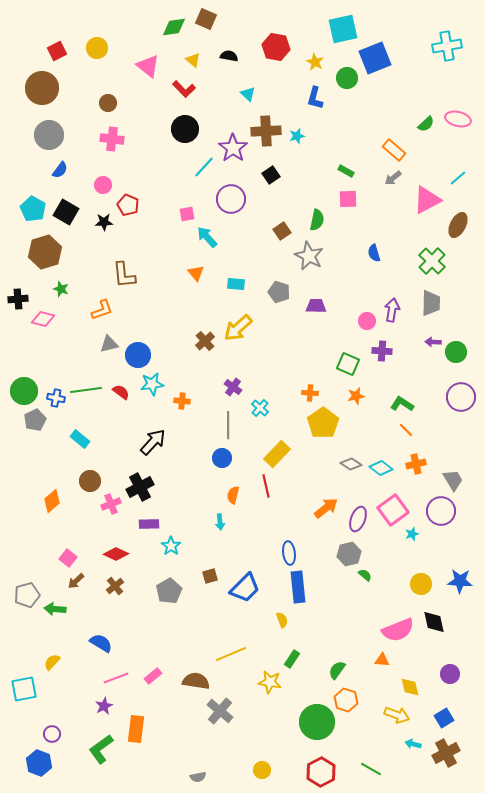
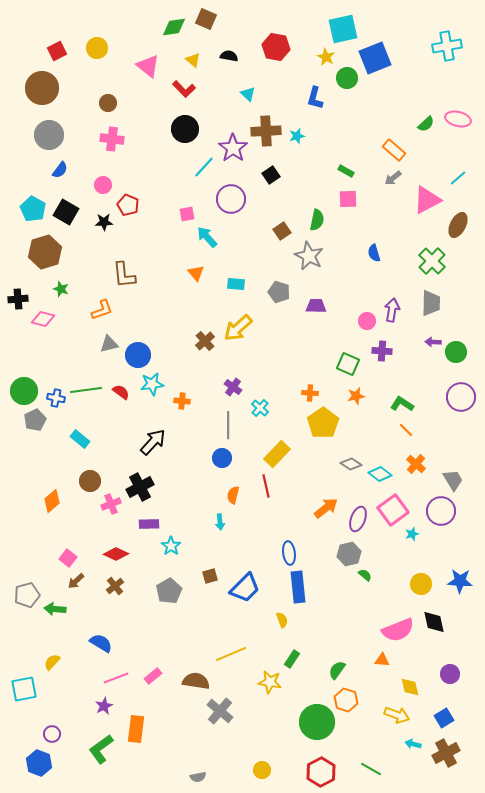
yellow star at (315, 62): moved 11 px right, 5 px up
orange cross at (416, 464): rotated 36 degrees counterclockwise
cyan diamond at (381, 468): moved 1 px left, 6 px down
